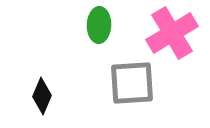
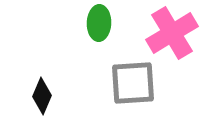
green ellipse: moved 2 px up
gray square: moved 1 px right
